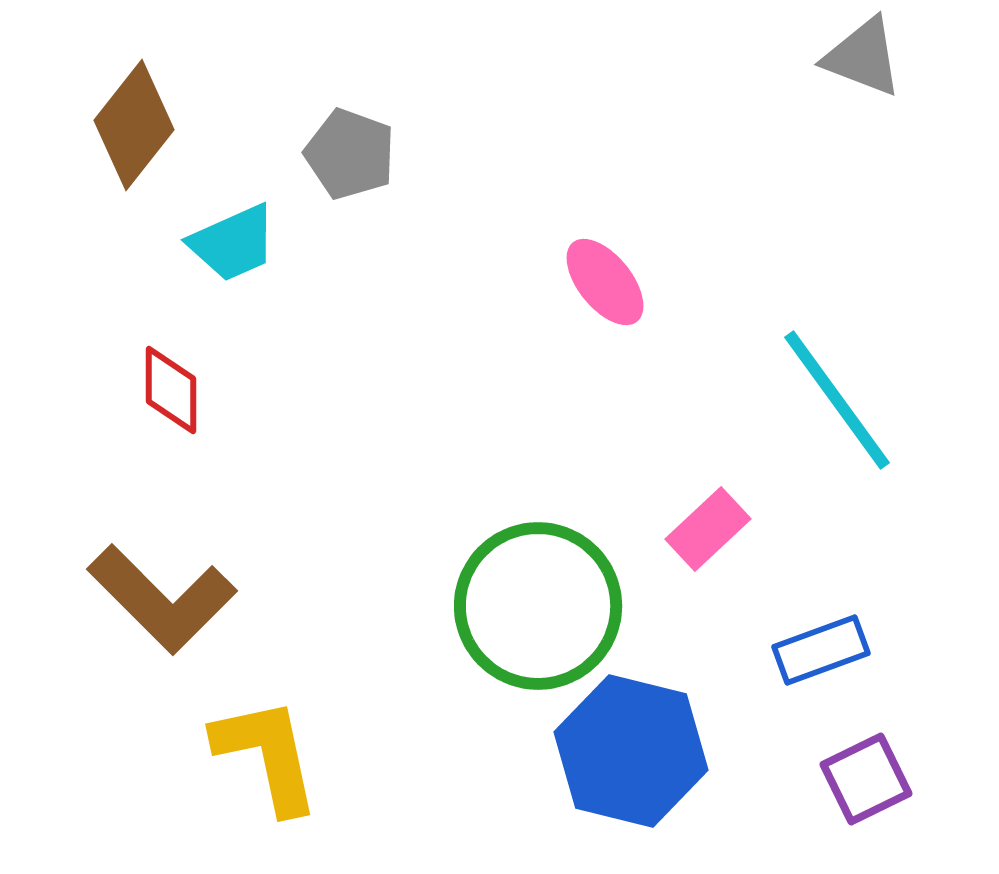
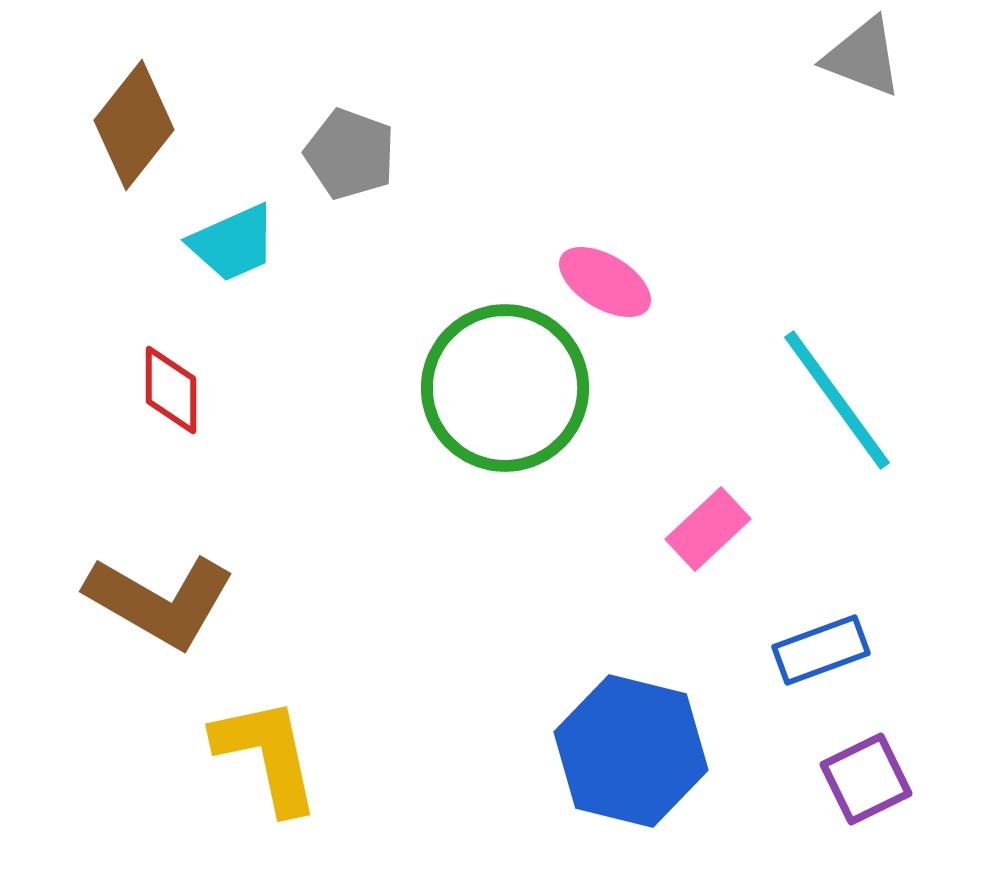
pink ellipse: rotated 20 degrees counterclockwise
brown L-shape: moved 2 px left, 2 px down; rotated 15 degrees counterclockwise
green circle: moved 33 px left, 218 px up
